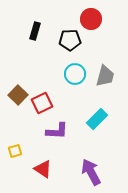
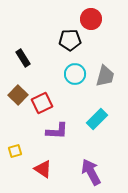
black rectangle: moved 12 px left, 27 px down; rotated 48 degrees counterclockwise
